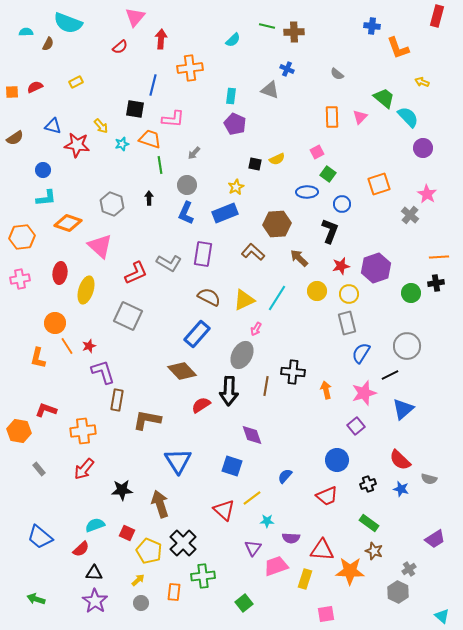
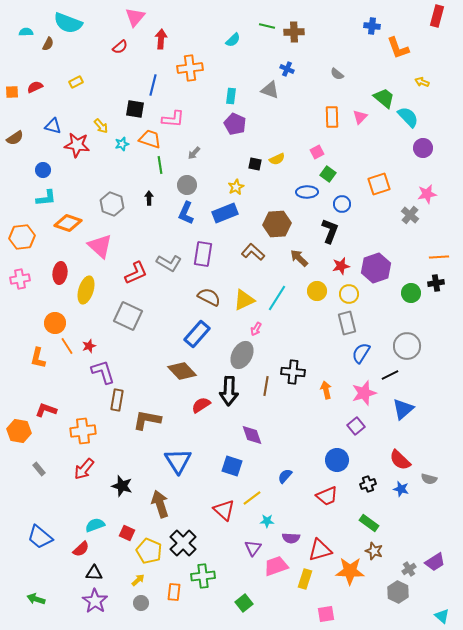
pink star at (427, 194): rotated 30 degrees clockwise
black star at (122, 490): moved 4 px up; rotated 20 degrees clockwise
purple trapezoid at (435, 539): moved 23 px down
red triangle at (322, 550): moved 2 px left; rotated 20 degrees counterclockwise
